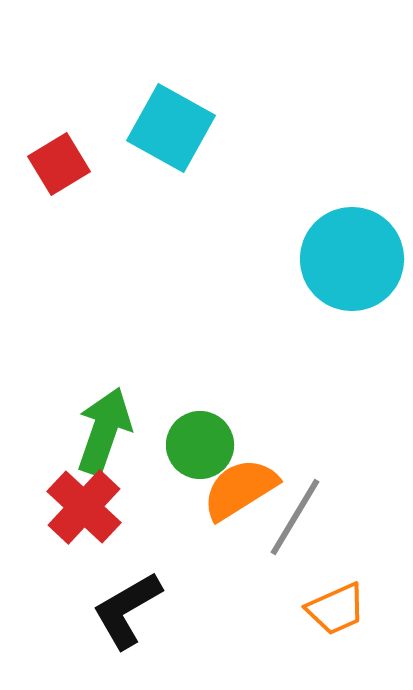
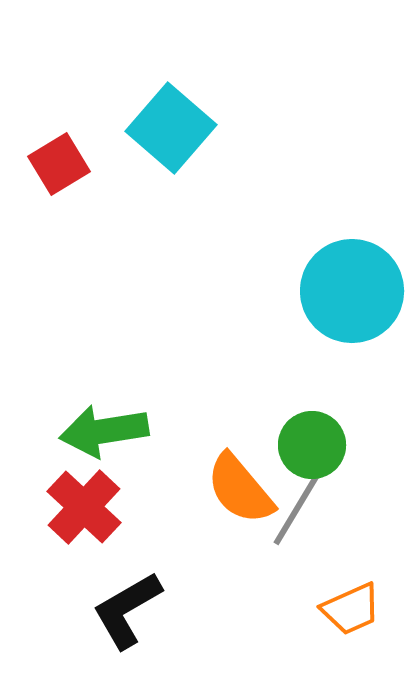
cyan square: rotated 12 degrees clockwise
cyan circle: moved 32 px down
green arrow: rotated 118 degrees counterclockwise
green circle: moved 112 px right
orange semicircle: rotated 98 degrees counterclockwise
gray line: moved 3 px right, 10 px up
orange trapezoid: moved 15 px right
